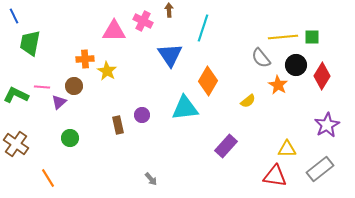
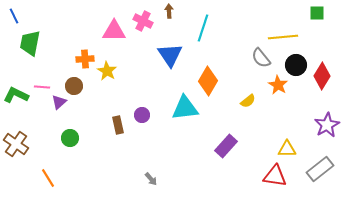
brown arrow: moved 1 px down
green square: moved 5 px right, 24 px up
